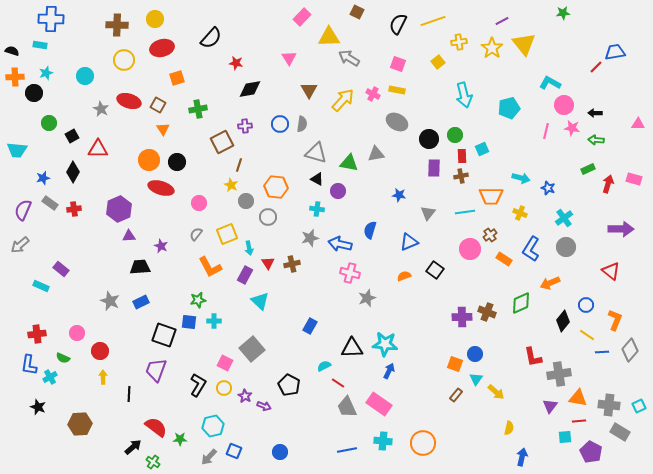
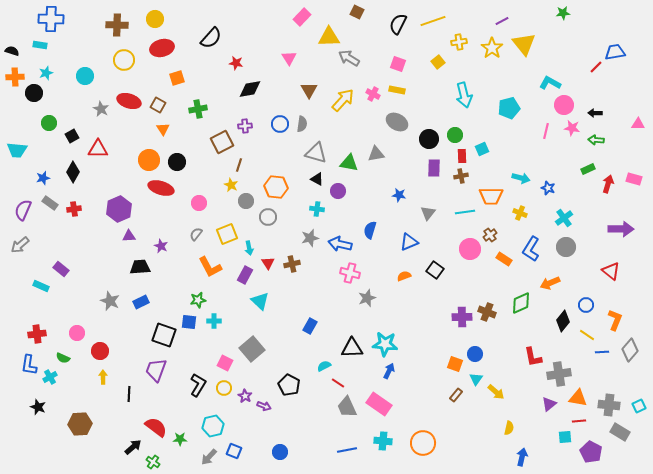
purple triangle at (550, 406): moved 1 px left, 2 px up; rotated 14 degrees clockwise
